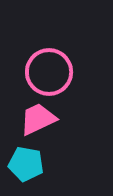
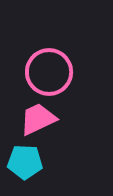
cyan pentagon: moved 1 px left, 2 px up; rotated 8 degrees counterclockwise
